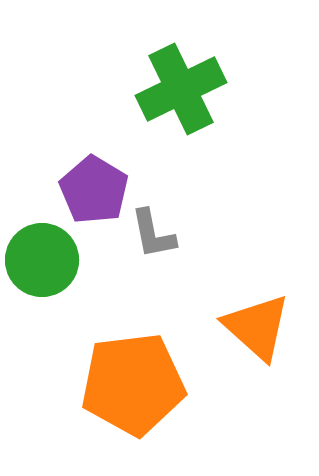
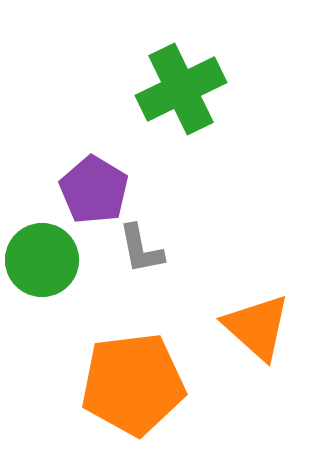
gray L-shape: moved 12 px left, 15 px down
